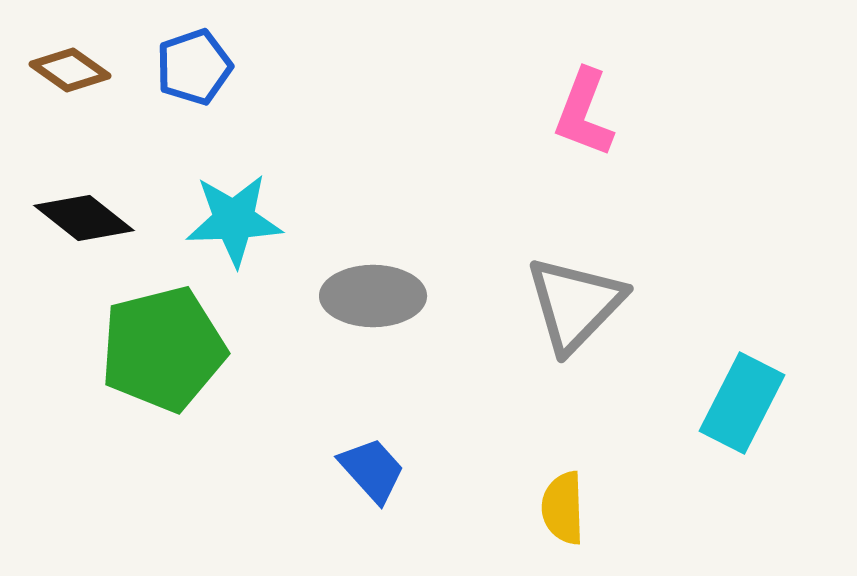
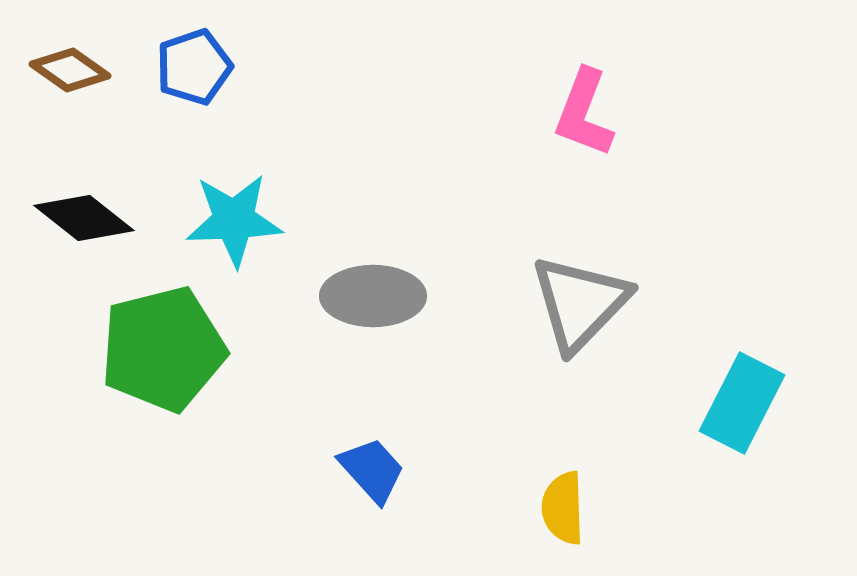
gray triangle: moved 5 px right, 1 px up
